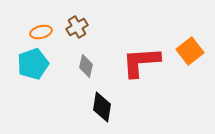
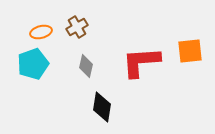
orange square: rotated 32 degrees clockwise
